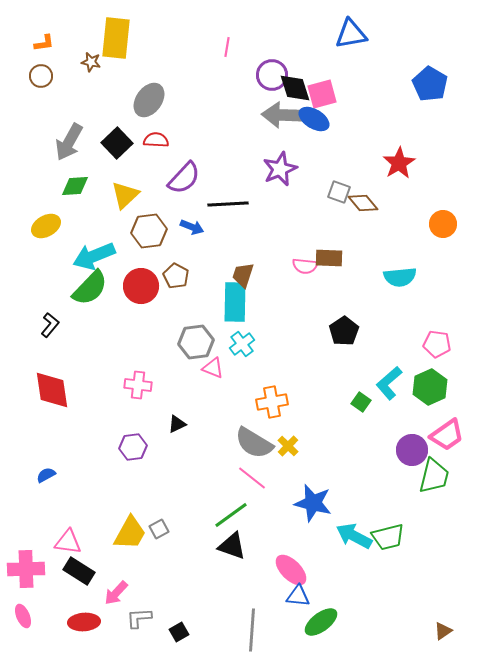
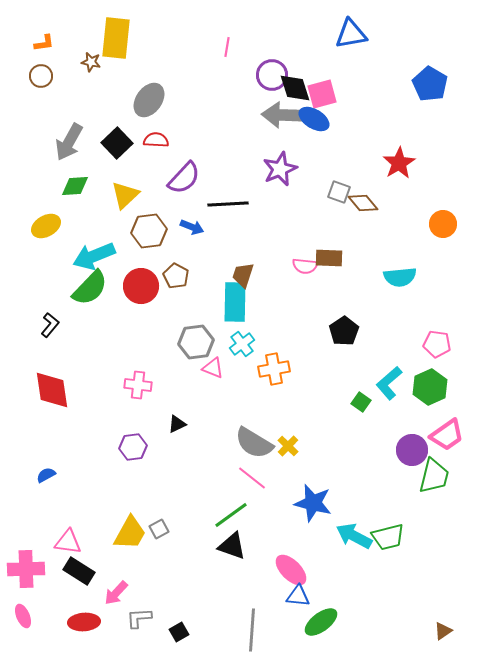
orange cross at (272, 402): moved 2 px right, 33 px up
